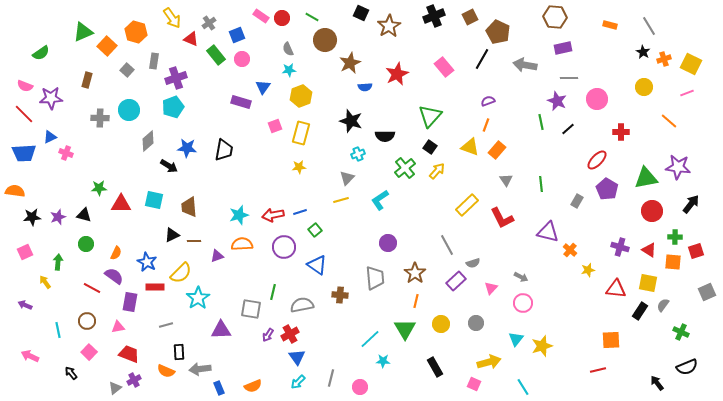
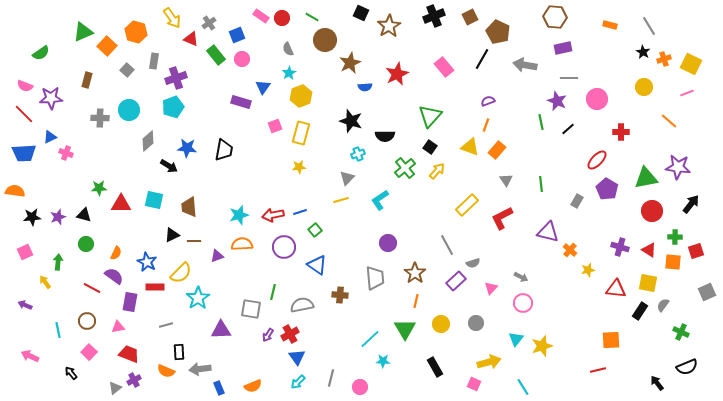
cyan star at (289, 70): moved 3 px down; rotated 24 degrees counterclockwise
red L-shape at (502, 218): rotated 90 degrees clockwise
